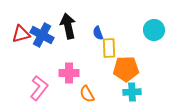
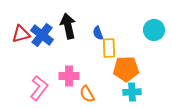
blue cross: rotated 10 degrees clockwise
pink cross: moved 3 px down
